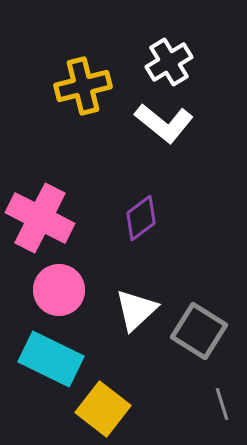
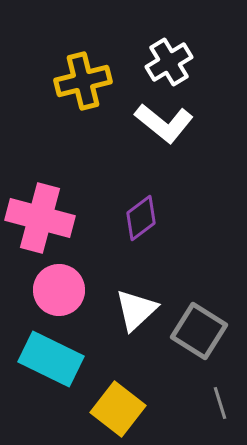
yellow cross: moved 5 px up
pink cross: rotated 12 degrees counterclockwise
gray line: moved 2 px left, 1 px up
yellow square: moved 15 px right
